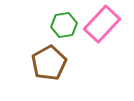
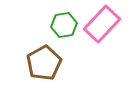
brown pentagon: moved 5 px left
